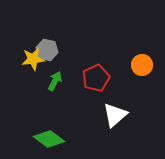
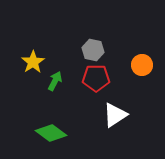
gray hexagon: moved 46 px right
yellow star: moved 3 px down; rotated 25 degrees counterclockwise
red pentagon: rotated 24 degrees clockwise
white triangle: rotated 8 degrees clockwise
green diamond: moved 2 px right, 6 px up
